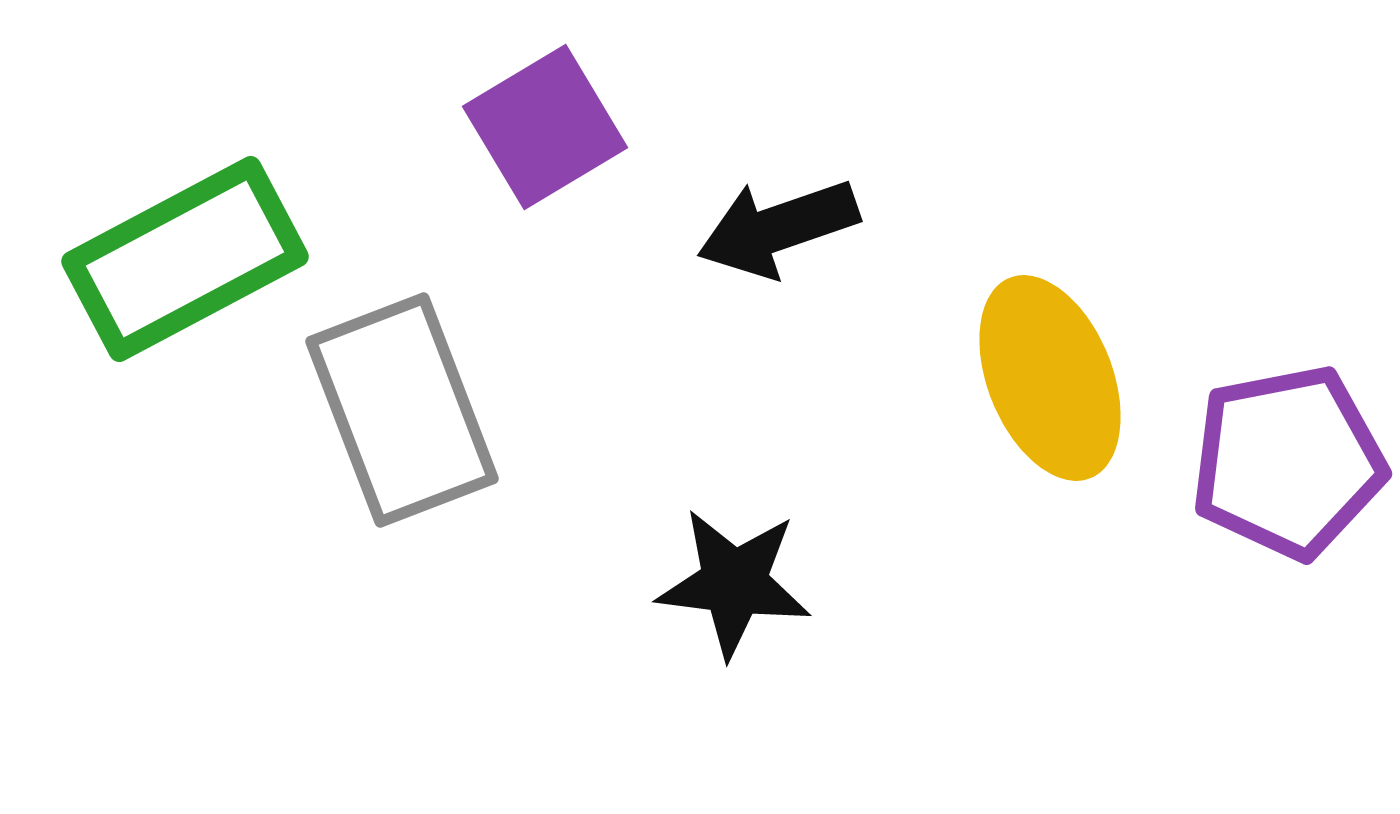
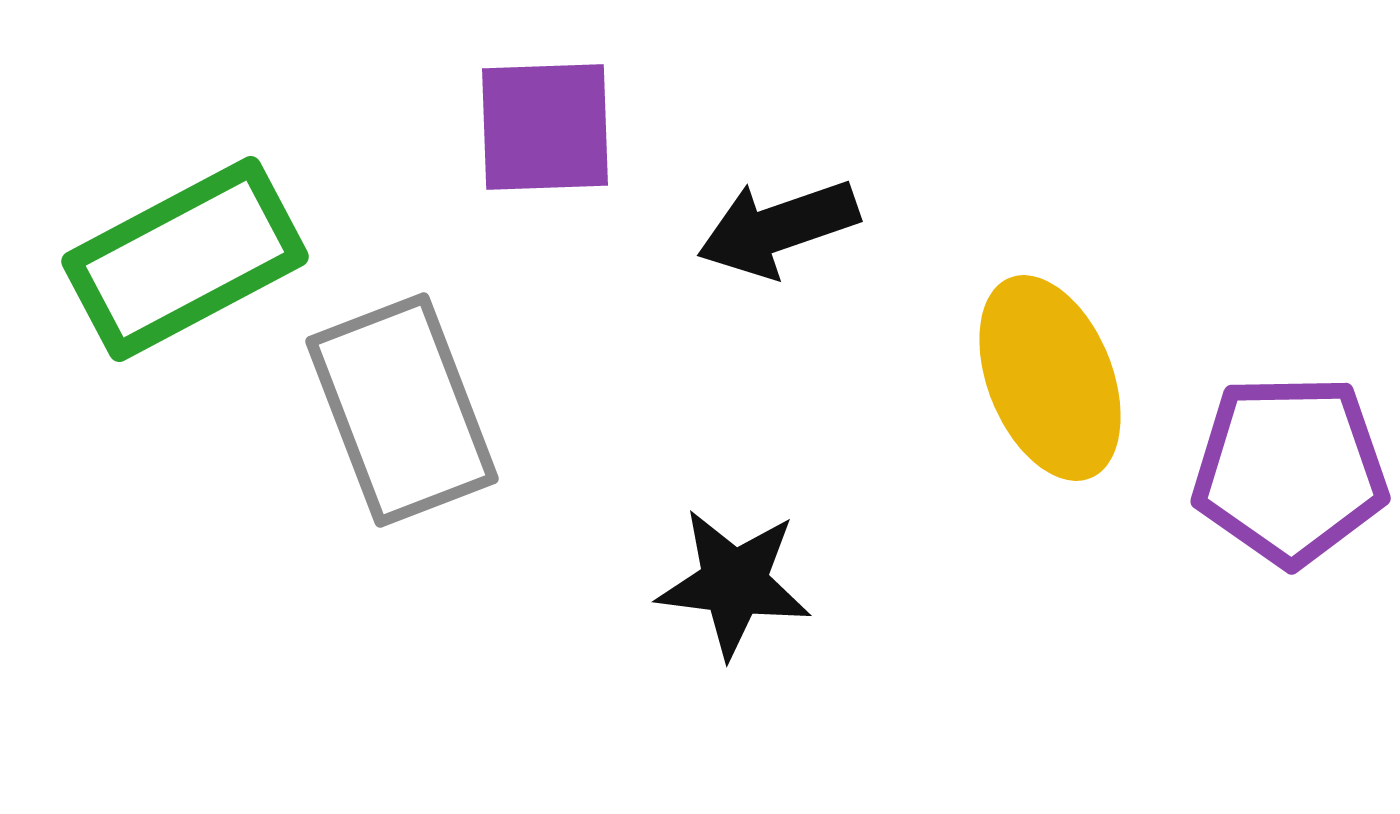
purple square: rotated 29 degrees clockwise
purple pentagon: moved 2 px right, 8 px down; rotated 10 degrees clockwise
